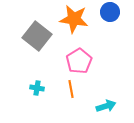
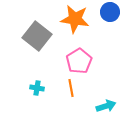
orange star: moved 1 px right
orange line: moved 1 px up
